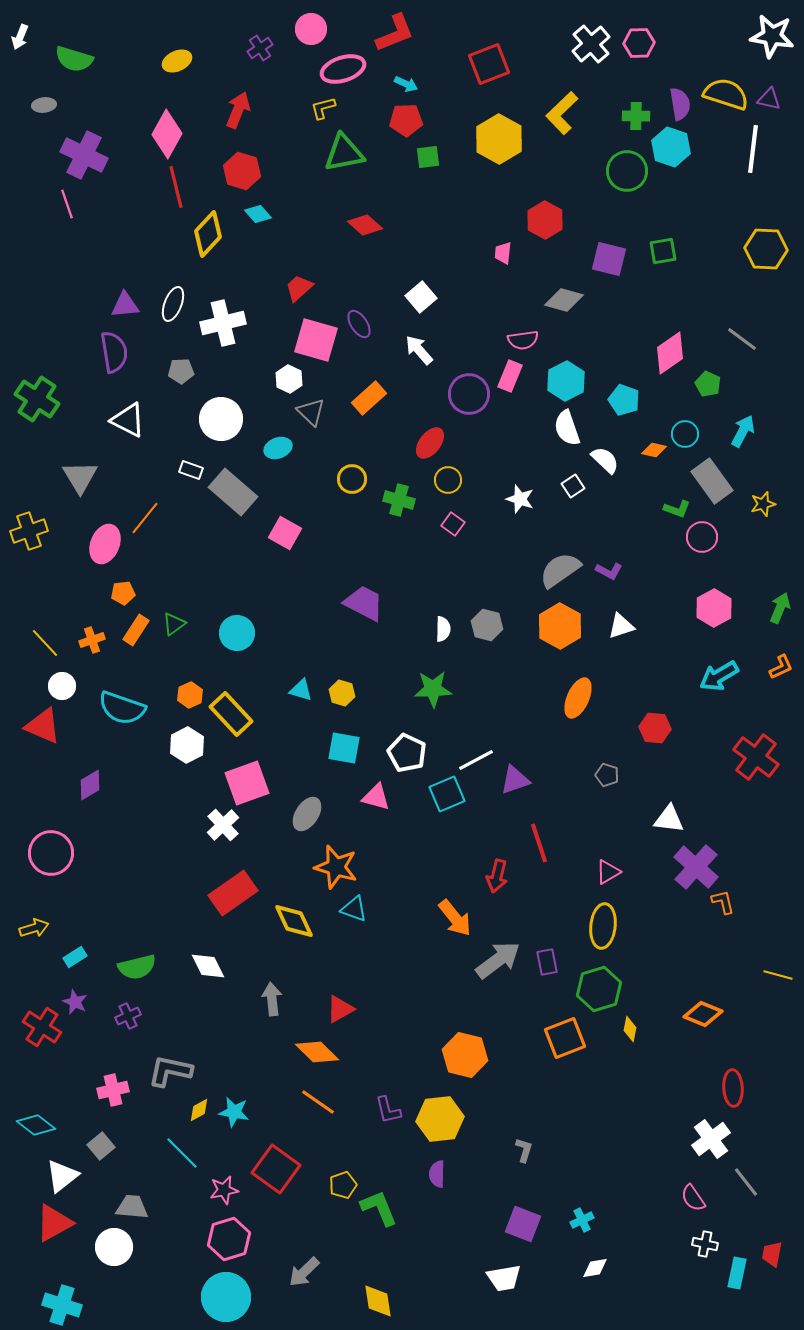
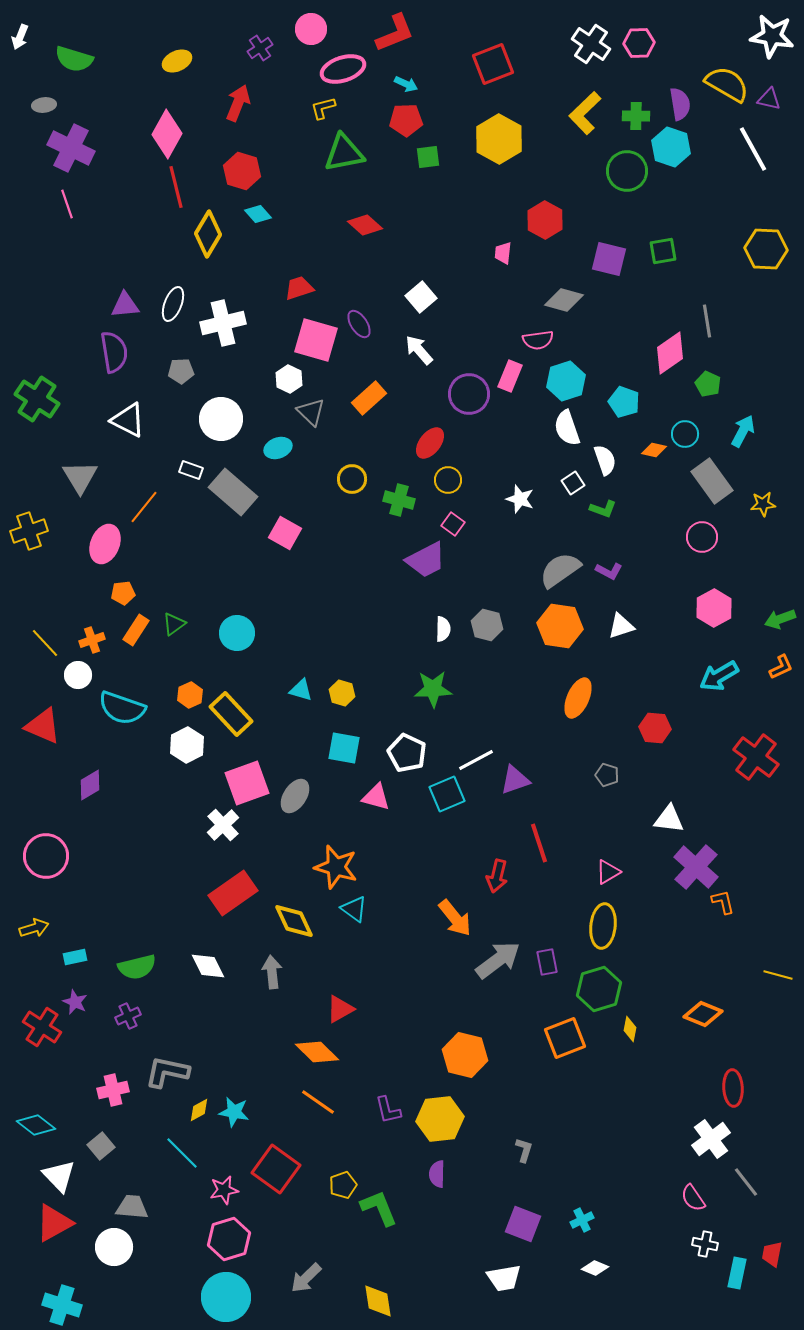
white cross at (591, 44): rotated 15 degrees counterclockwise
red square at (489, 64): moved 4 px right
yellow semicircle at (726, 94): moved 1 px right, 10 px up; rotated 12 degrees clockwise
red arrow at (238, 110): moved 7 px up
yellow L-shape at (562, 113): moved 23 px right
white line at (753, 149): rotated 36 degrees counterclockwise
purple cross at (84, 155): moved 13 px left, 7 px up
yellow diamond at (208, 234): rotated 12 degrees counterclockwise
red trapezoid at (299, 288): rotated 24 degrees clockwise
gray line at (742, 339): moved 35 px left, 18 px up; rotated 44 degrees clockwise
pink semicircle at (523, 340): moved 15 px right
cyan hexagon at (566, 381): rotated 9 degrees clockwise
cyan pentagon at (624, 400): moved 2 px down
white semicircle at (605, 460): rotated 28 degrees clockwise
white square at (573, 486): moved 3 px up
yellow star at (763, 504): rotated 10 degrees clockwise
green L-shape at (677, 509): moved 74 px left
orange line at (145, 518): moved 1 px left, 11 px up
purple trapezoid at (364, 603): moved 62 px right, 43 px up; rotated 126 degrees clockwise
green arrow at (780, 608): moved 11 px down; rotated 132 degrees counterclockwise
orange hexagon at (560, 626): rotated 21 degrees counterclockwise
white circle at (62, 686): moved 16 px right, 11 px up
gray ellipse at (307, 814): moved 12 px left, 18 px up
pink circle at (51, 853): moved 5 px left, 3 px down
cyan triangle at (354, 909): rotated 16 degrees clockwise
cyan rectangle at (75, 957): rotated 20 degrees clockwise
gray arrow at (272, 999): moved 27 px up
gray L-shape at (170, 1071): moved 3 px left, 1 px down
white triangle at (62, 1176): moved 3 px left; rotated 36 degrees counterclockwise
white diamond at (595, 1268): rotated 32 degrees clockwise
gray arrow at (304, 1272): moved 2 px right, 6 px down
